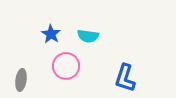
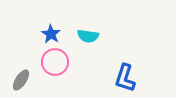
pink circle: moved 11 px left, 4 px up
gray ellipse: rotated 25 degrees clockwise
